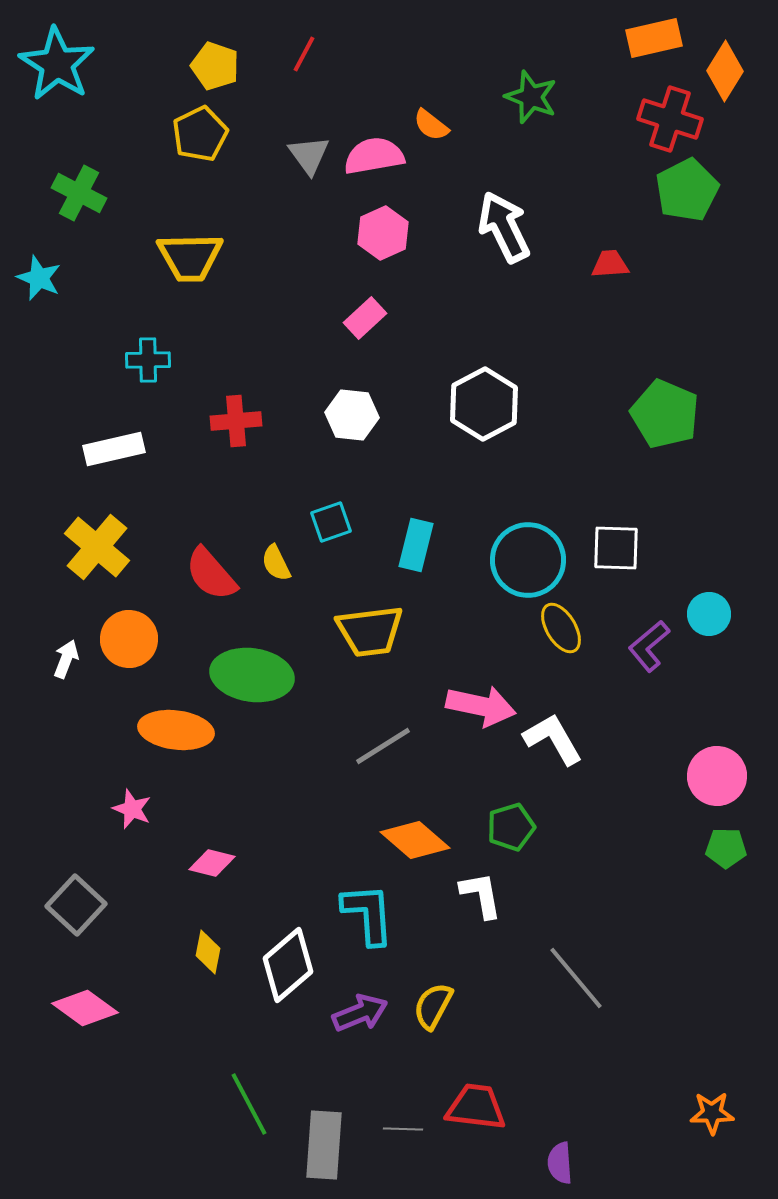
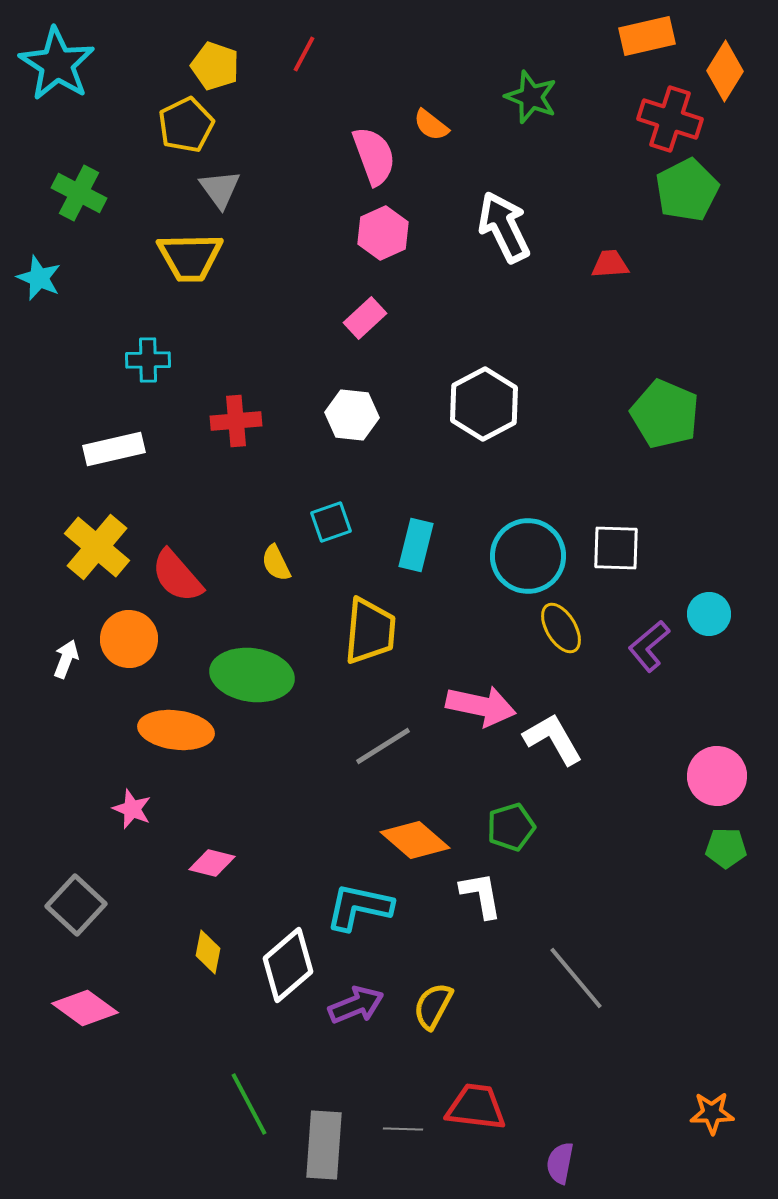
orange rectangle at (654, 38): moved 7 px left, 2 px up
yellow pentagon at (200, 134): moved 14 px left, 9 px up
gray triangle at (309, 155): moved 89 px left, 34 px down
pink semicircle at (374, 156): rotated 80 degrees clockwise
cyan circle at (528, 560): moved 4 px up
red semicircle at (211, 574): moved 34 px left, 2 px down
yellow trapezoid at (370, 631): rotated 78 degrees counterclockwise
cyan L-shape at (368, 914): moved 9 px left, 7 px up; rotated 74 degrees counterclockwise
purple arrow at (360, 1013): moved 4 px left, 8 px up
purple semicircle at (560, 1163): rotated 15 degrees clockwise
